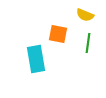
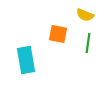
cyan rectangle: moved 10 px left, 1 px down
